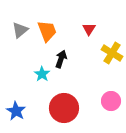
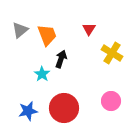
orange trapezoid: moved 4 px down
blue star: moved 12 px right; rotated 30 degrees clockwise
